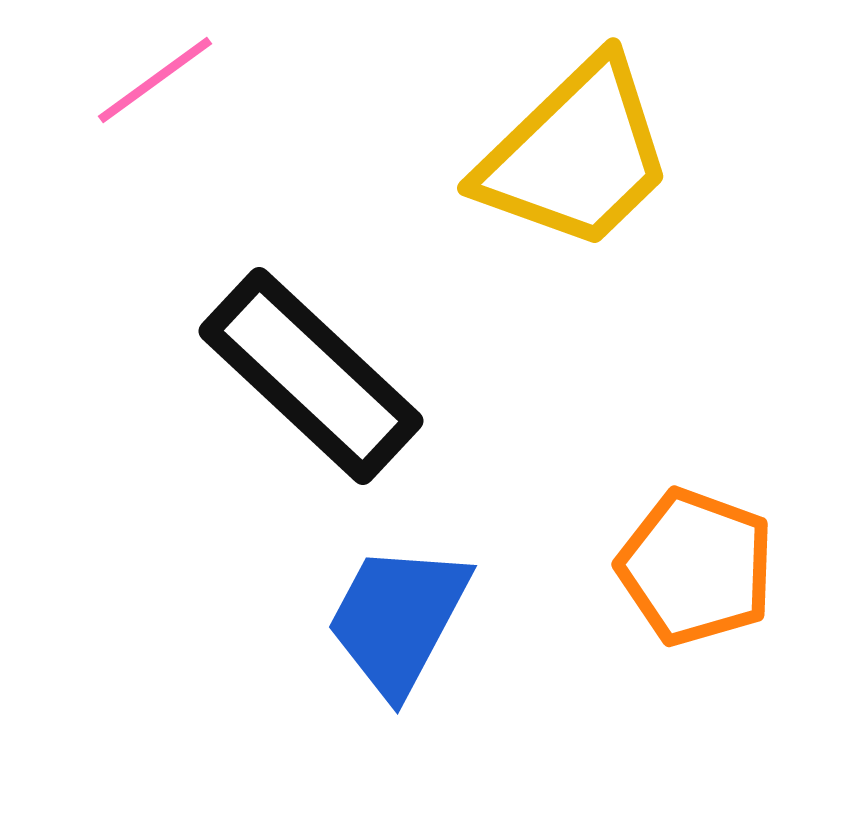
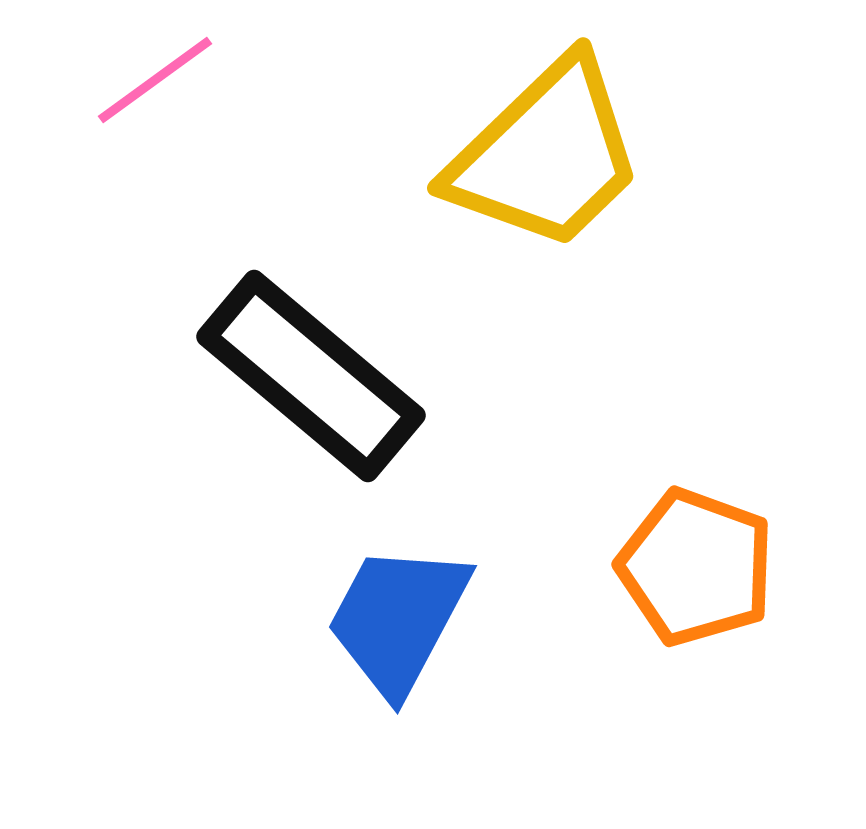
yellow trapezoid: moved 30 px left
black rectangle: rotated 3 degrees counterclockwise
